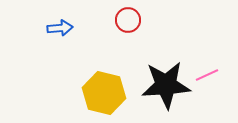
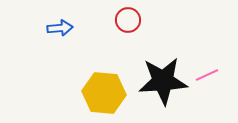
black star: moved 3 px left, 4 px up
yellow hexagon: rotated 9 degrees counterclockwise
